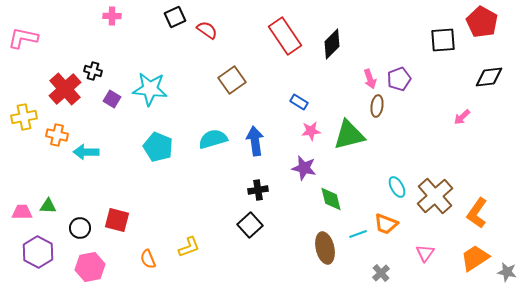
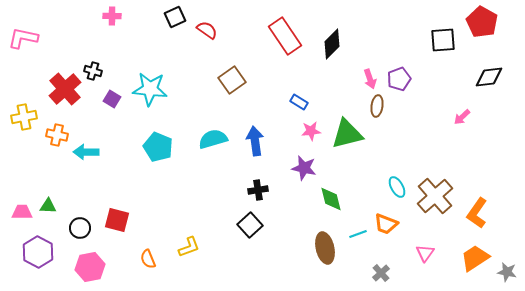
green triangle at (349, 135): moved 2 px left, 1 px up
